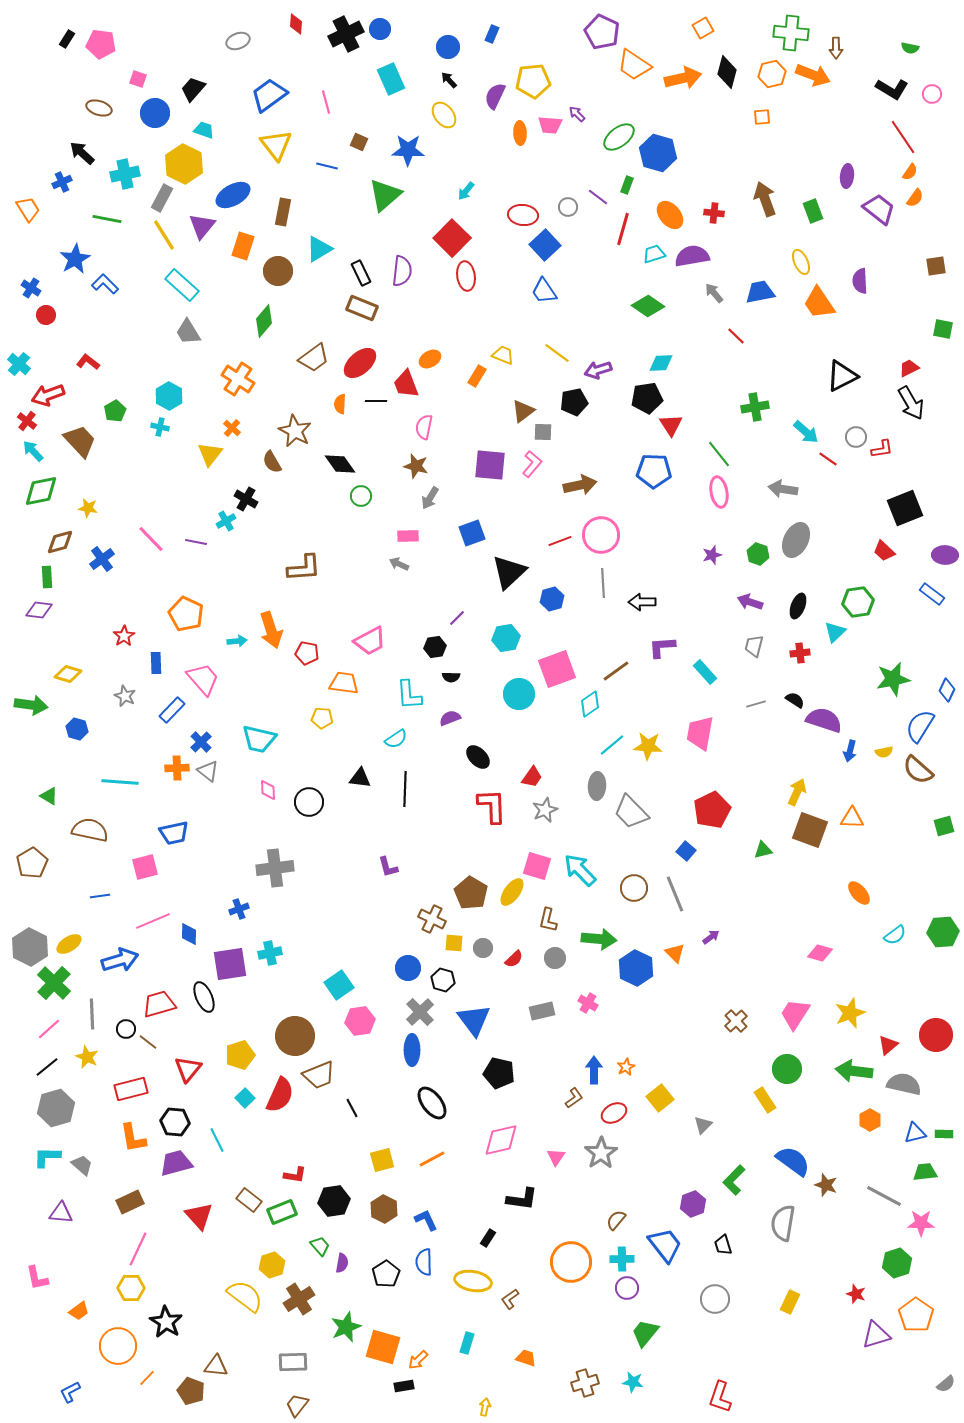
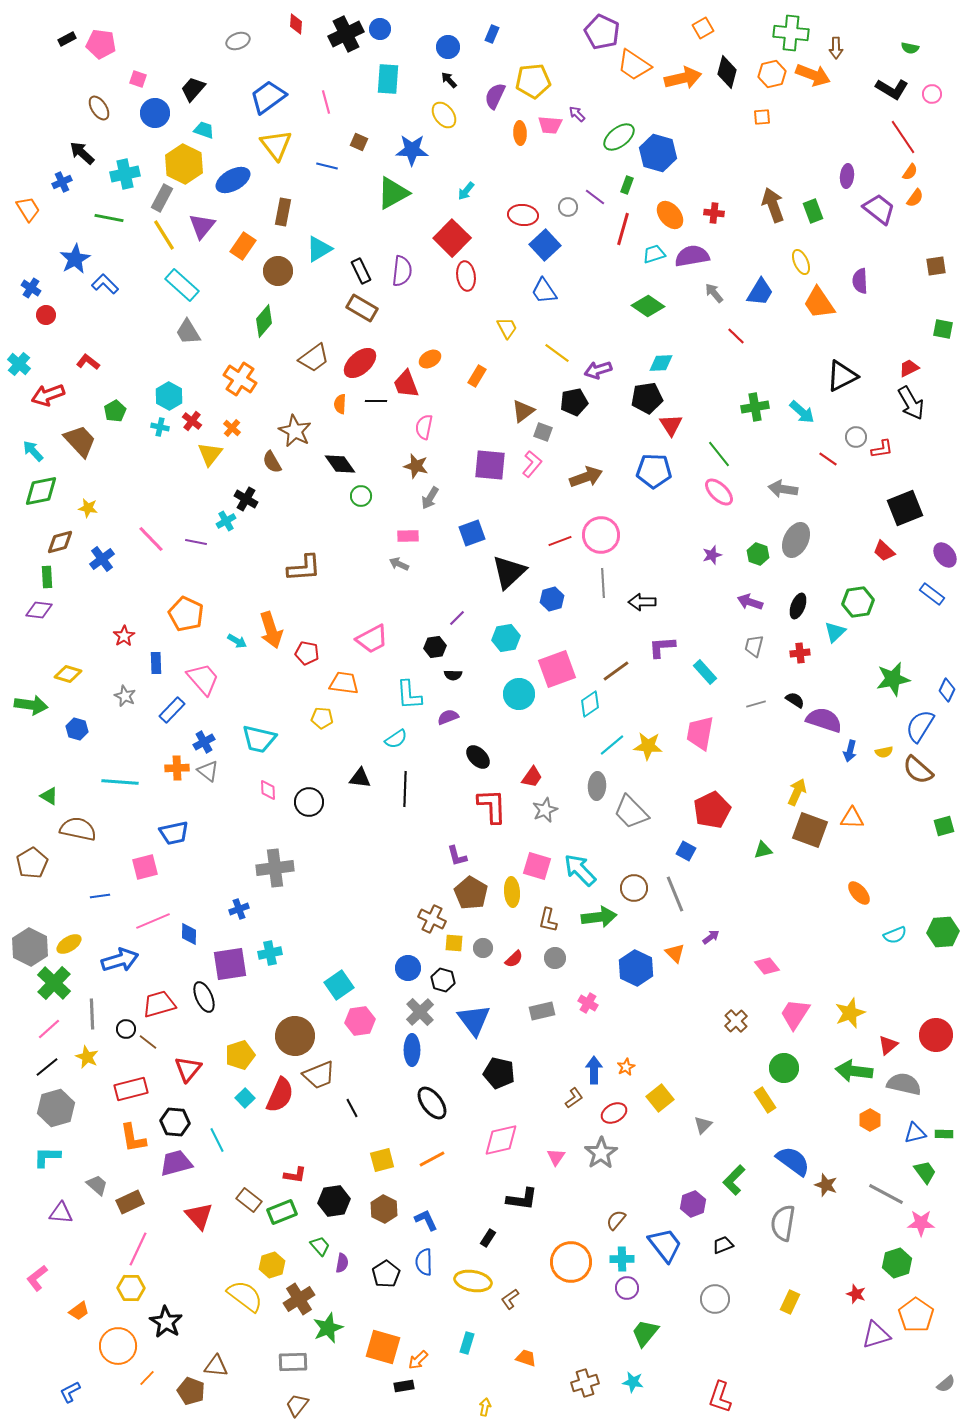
black rectangle at (67, 39): rotated 30 degrees clockwise
cyan rectangle at (391, 79): moved 3 px left; rotated 28 degrees clockwise
blue trapezoid at (269, 95): moved 1 px left, 2 px down
brown ellipse at (99, 108): rotated 40 degrees clockwise
blue star at (408, 150): moved 4 px right
blue ellipse at (233, 195): moved 15 px up
green triangle at (385, 195): moved 8 px right, 2 px up; rotated 12 degrees clockwise
purple line at (598, 197): moved 3 px left
brown arrow at (765, 199): moved 8 px right, 6 px down
green line at (107, 219): moved 2 px right, 1 px up
orange rectangle at (243, 246): rotated 16 degrees clockwise
black rectangle at (361, 273): moved 2 px up
blue trapezoid at (760, 292): rotated 132 degrees clockwise
brown rectangle at (362, 308): rotated 8 degrees clockwise
yellow trapezoid at (503, 355): moved 4 px right, 27 px up; rotated 40 degrees clockwise
orange cross at (238, 379): moved 2 px right
red cross at (27, 421): moved 165 px right
gray square at (543, 432): rotated 18 degrees clockwise
cyan arrow at (806, 432): moved 4 px left, 20 px up
brown arrow at (580, 485): moved 6 px right, 8 px up; rotated 8 degrees counterclockwise
pink ellipse at (719, 492): rotated 36 degrees counterclockwise
purple ellipse at (945, 555): rotated 50 degrees clockwise
cyan arrow at (237, 641): rotated 36 degrees clockwise
pink trapezoid at (370, 641): moved 2 px right, 2 px up
black semicircle at (451, 677): moved 2 px right, 2 px up
purple semicircle at (450, 718): moved 2 px left, 1 px up
blue cross at (201, 742): moved 3 px right; rotated 15 degrees clockwise
brown semicircle at (90, 830): moved 12 px left, 1 px up
blue square at (686, 851): rotated 12 degrees counterclockwise
purple L-shape at (388, 867): moved 69 px right, 11 px up
yellow ellipse at (512, 892): rotated 40 degrees counterclockwise
cyan semicircle at (895, 935): rotated 15 degrees clockwise
green arrow at (599, 939): moved 22 px up; rotated 12 degrees counterclockwise
pink diamond at (820, 953): moved 53 px left, 13 px down; rotated 35 degrees clockwise
green circle at (787, 1069): moved 3 px left, 1 px up
gray trapezoid at (82, 1165): moved 15 px right, 20 px down
green trapezoid at (925, 1172): rotated 60 degrees clockwise
gray line at (884, 1196): moved 2 px right, 2 px up
black trapezoid at (723, 1245): rotated 85 degrees clockwise
pink L-shape at (37, 1278): rotated 64 degrees clockwise
green star at (346, 1327): moved 18 px left, 1 px down
